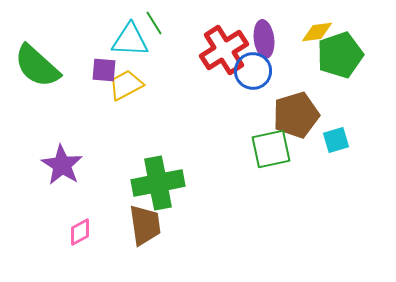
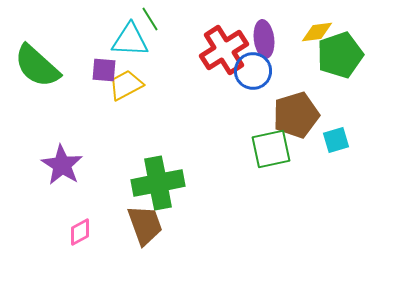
green line: moved 4 px left, 4 px up
brown trapezoid: rotated 12 degrees counterclockwise
